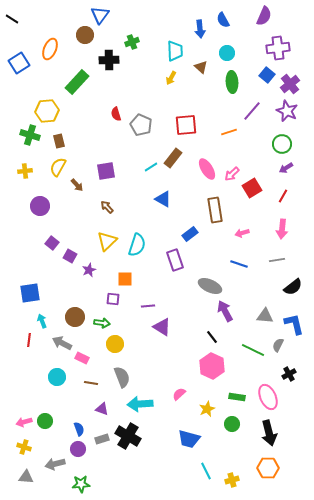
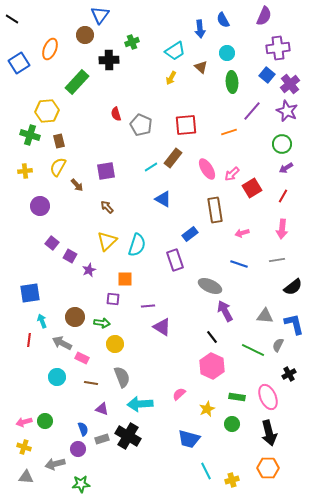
cyan trapezoid at (175, 51): rotated 60 degrees clockwise
blue semicircle at (79, 429): moved 4 px right
